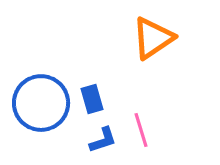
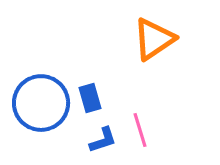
orange triangle: moved 1 px right, 1 px down
blue rectangle: moved 2 px left, 1 px up
pink line: moved 1 px left
